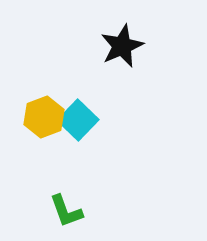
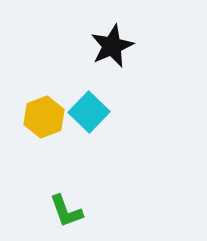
black star: moved 10 px left
cyan square: moved 11 px right, 8 px up
